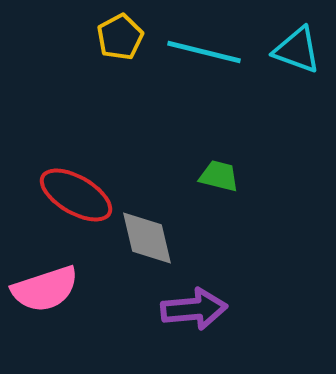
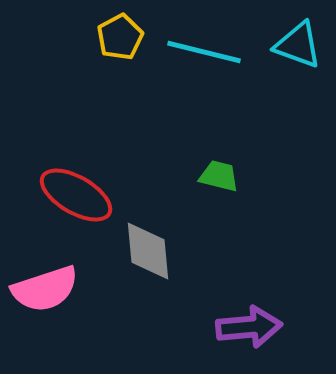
cyan triangle: moved 1 px right, 5 px up
gray diamond: moved 1 px right, 13 px down; rotated 8 degrees clockwise
purple arrow: moved 55 px right, 18 px down
